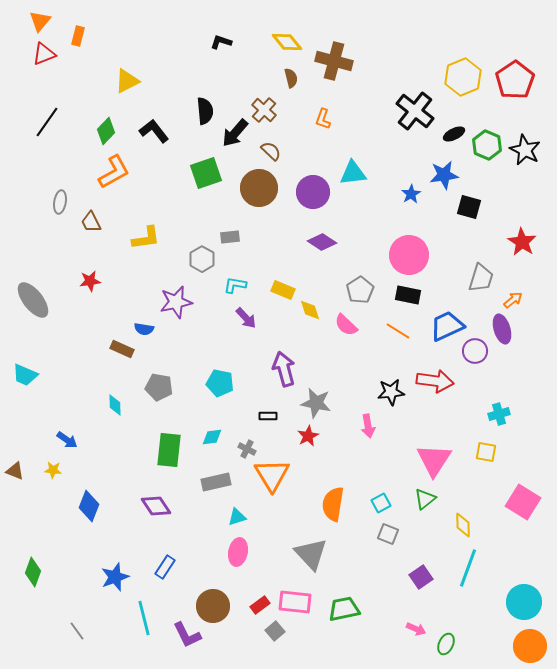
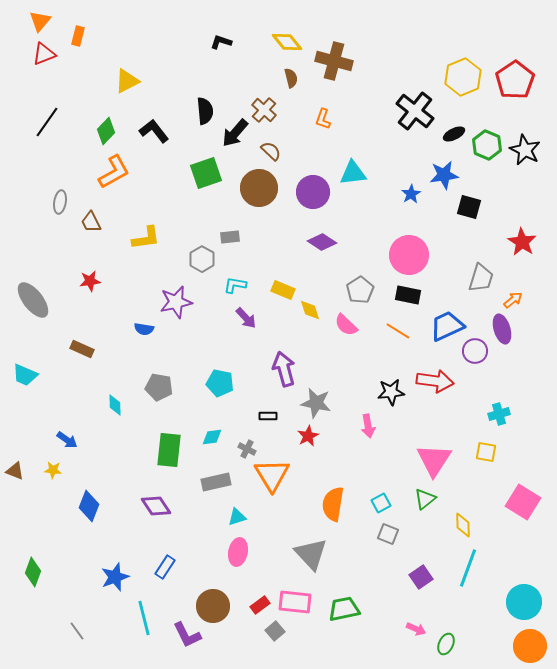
brown rectangle at (122, 349): moved 40 px left
